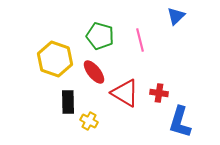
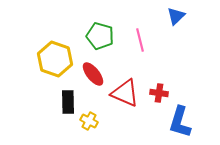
red ellipse: moved 1 px left, 2 px down
red triangle: rotated 8 degrees counterclockwise
